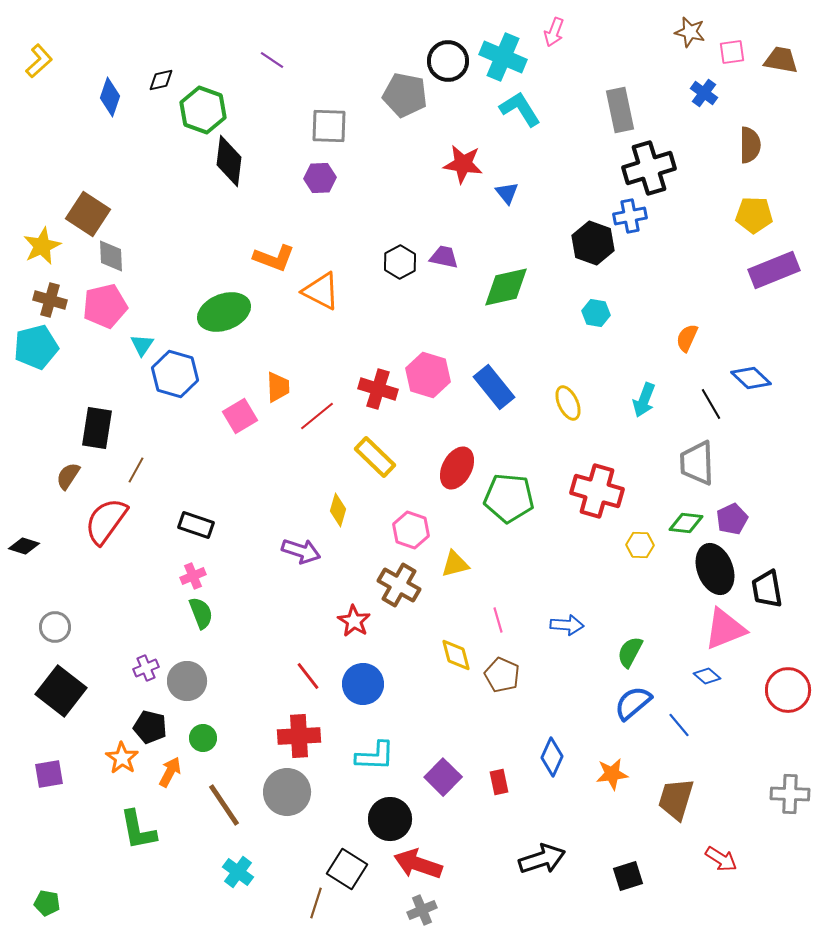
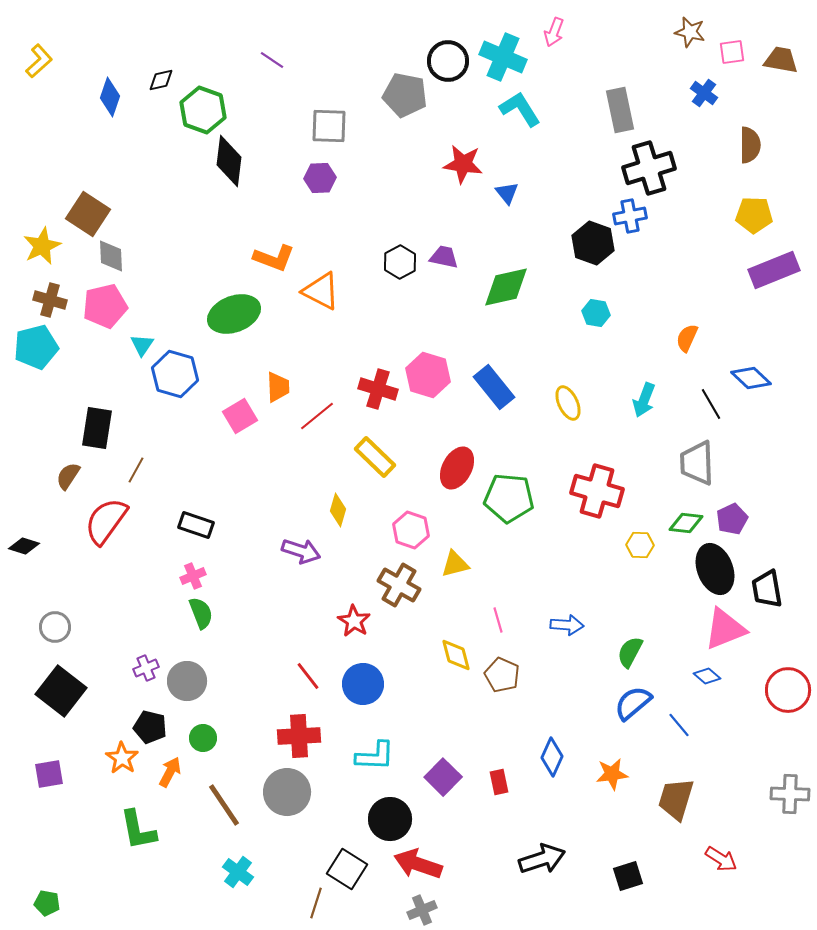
green ellipse at (224, 312): moved 10 px right, 2 px down
